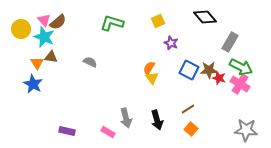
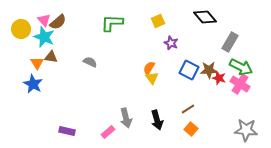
green L-shape: rotated 15 degrees counterclockwise
pink rectangle: rotated 72 degrees counterclockwise
